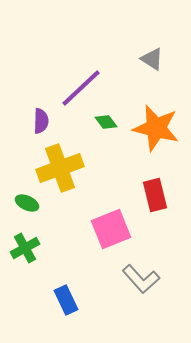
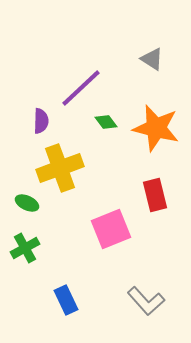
gray L-shape: moved 5 px right, 22 px down
